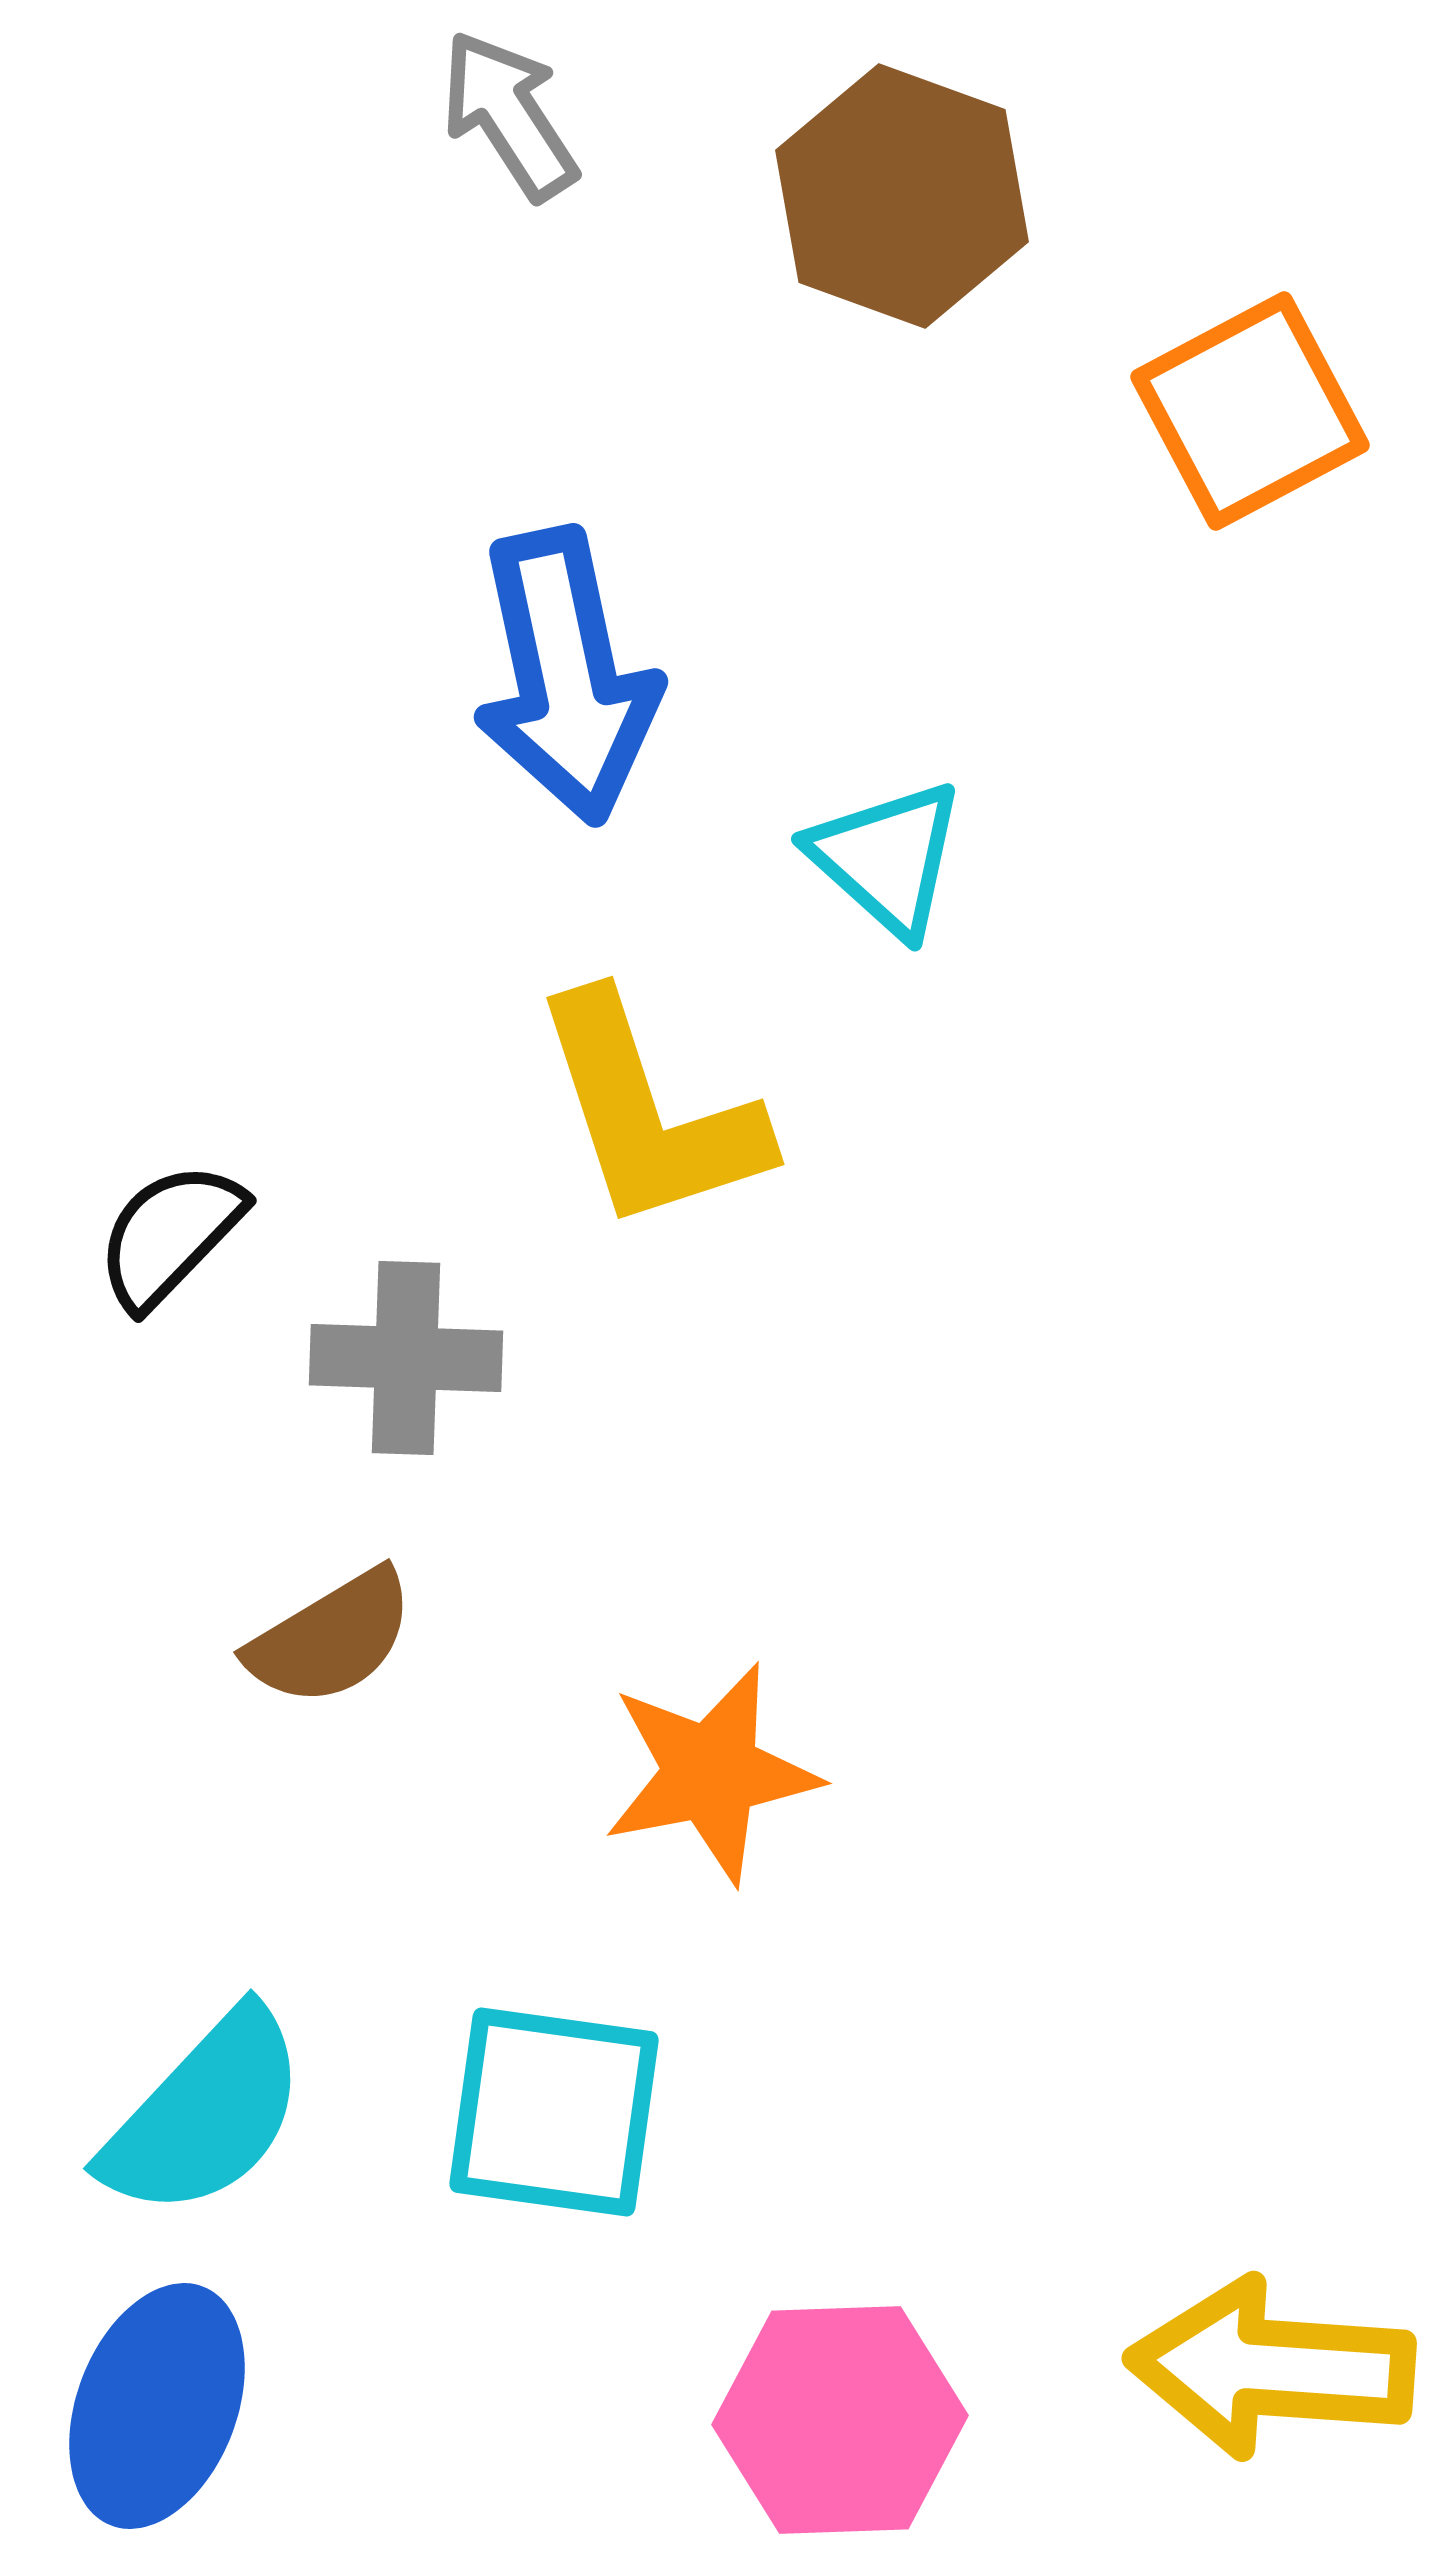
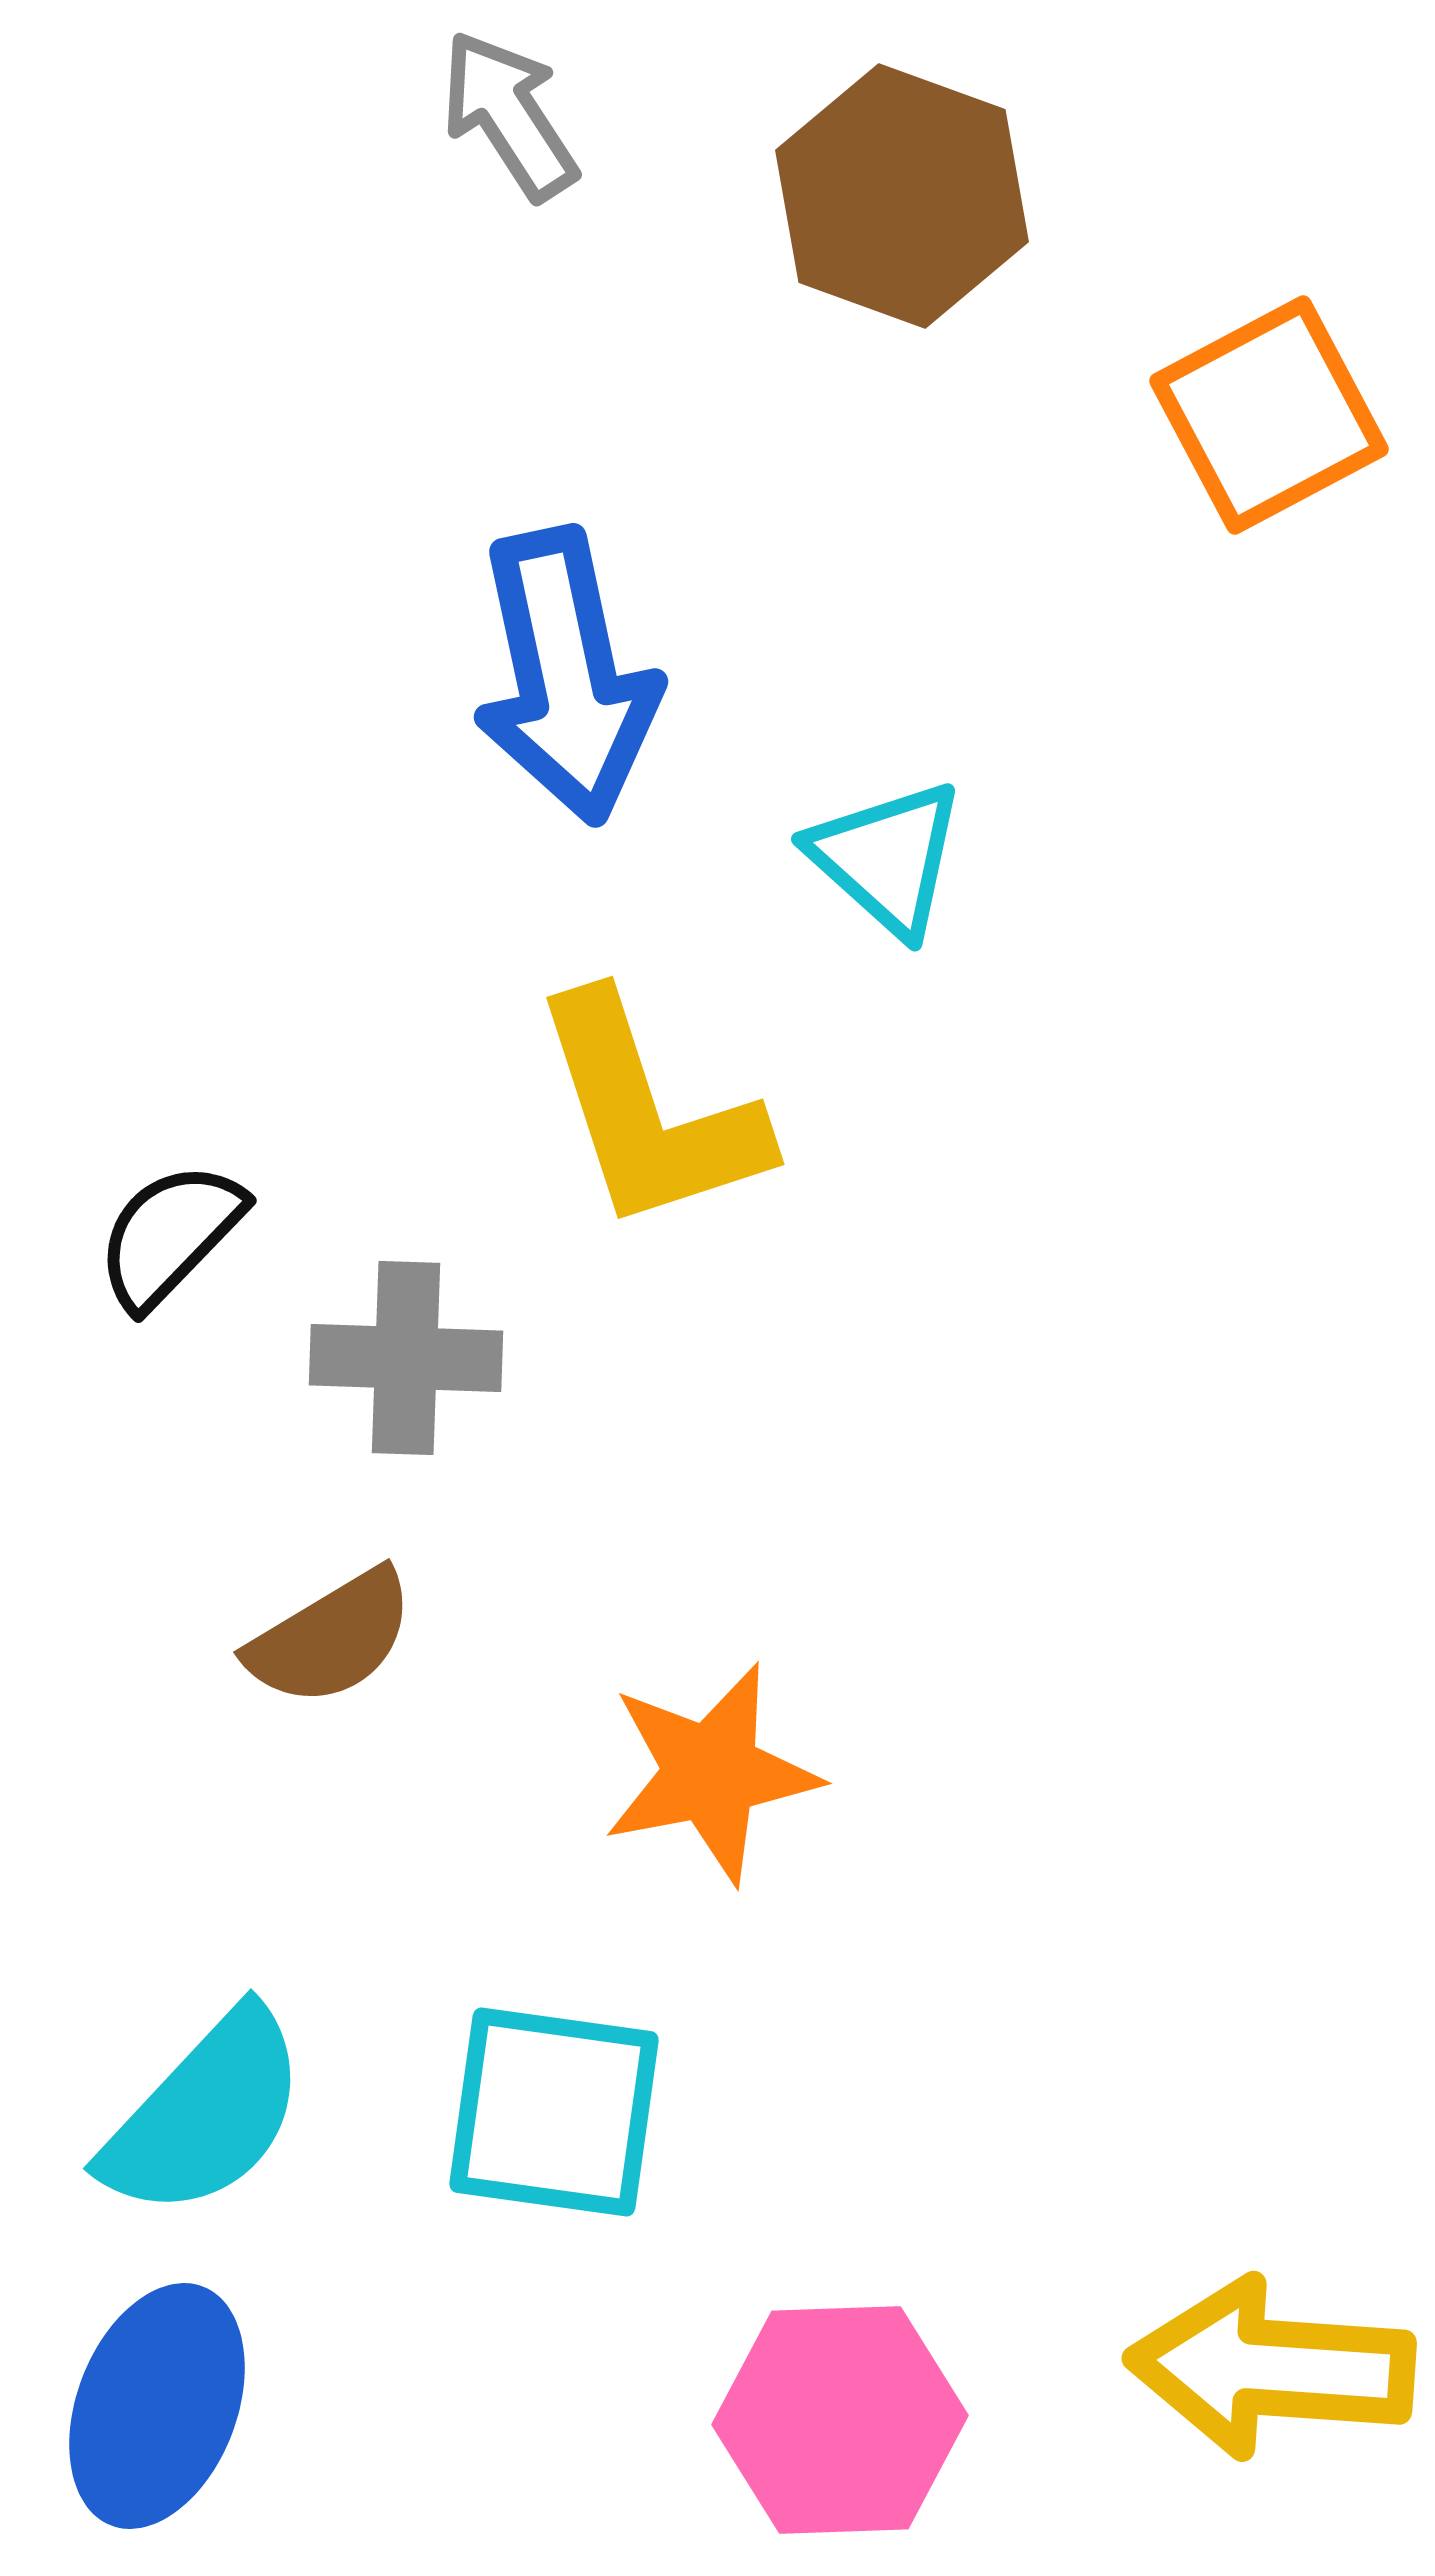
orange square: moved 19 px right, 4 px down
